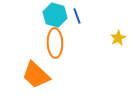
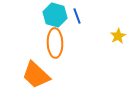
yellow star: moved 2 px up
